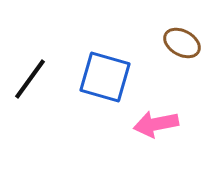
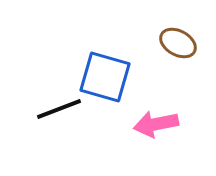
brown ellipse: moved 4 px left
black line: moved 29 px right, 30 px down; rotated 33 degrees clockwise
